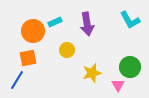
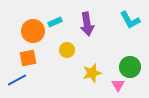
blue line: rotated 30 degrees clockwise
